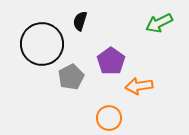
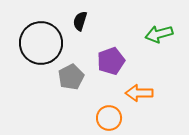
green arrow: moved 11 px down; rotated 12 degrees clockwise
black circle: moved 1 px left, 1 px up
purple pentagon: rotated 16 degrees clockwise
orange arrow: moved 7 px down; rotated 8 degrees clockwise
